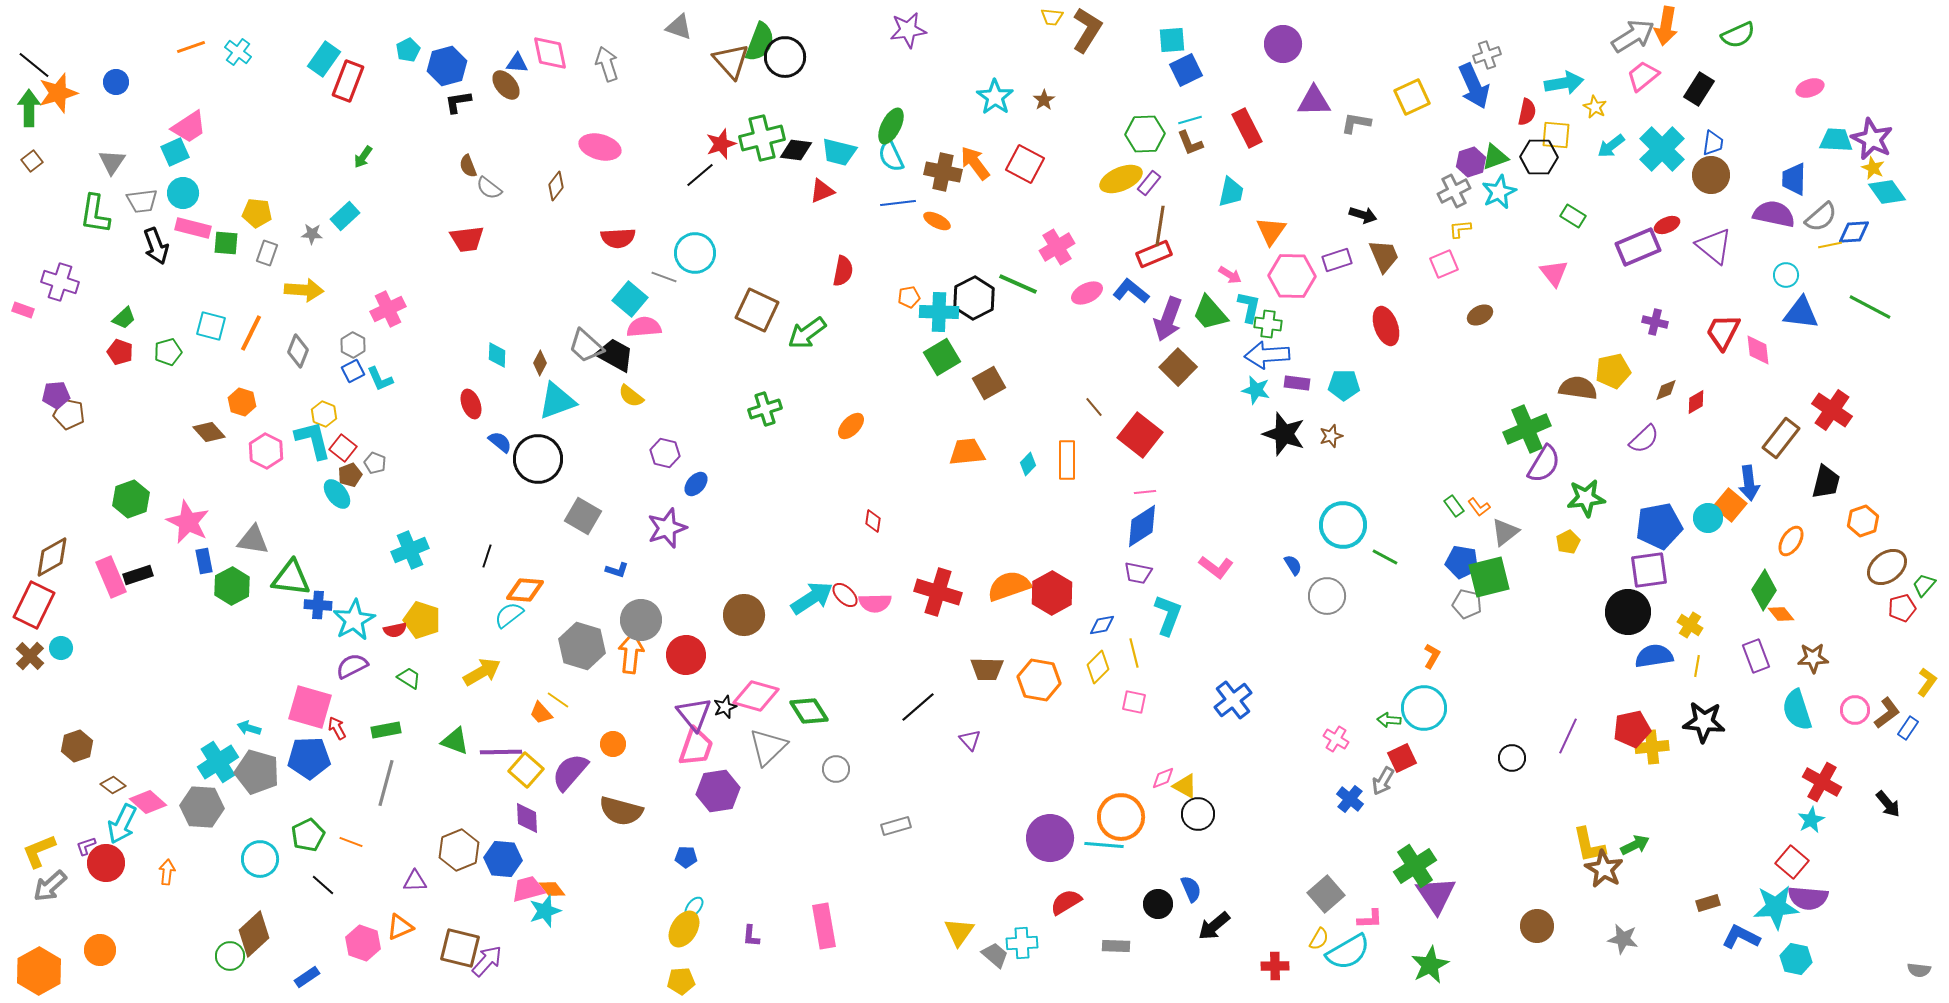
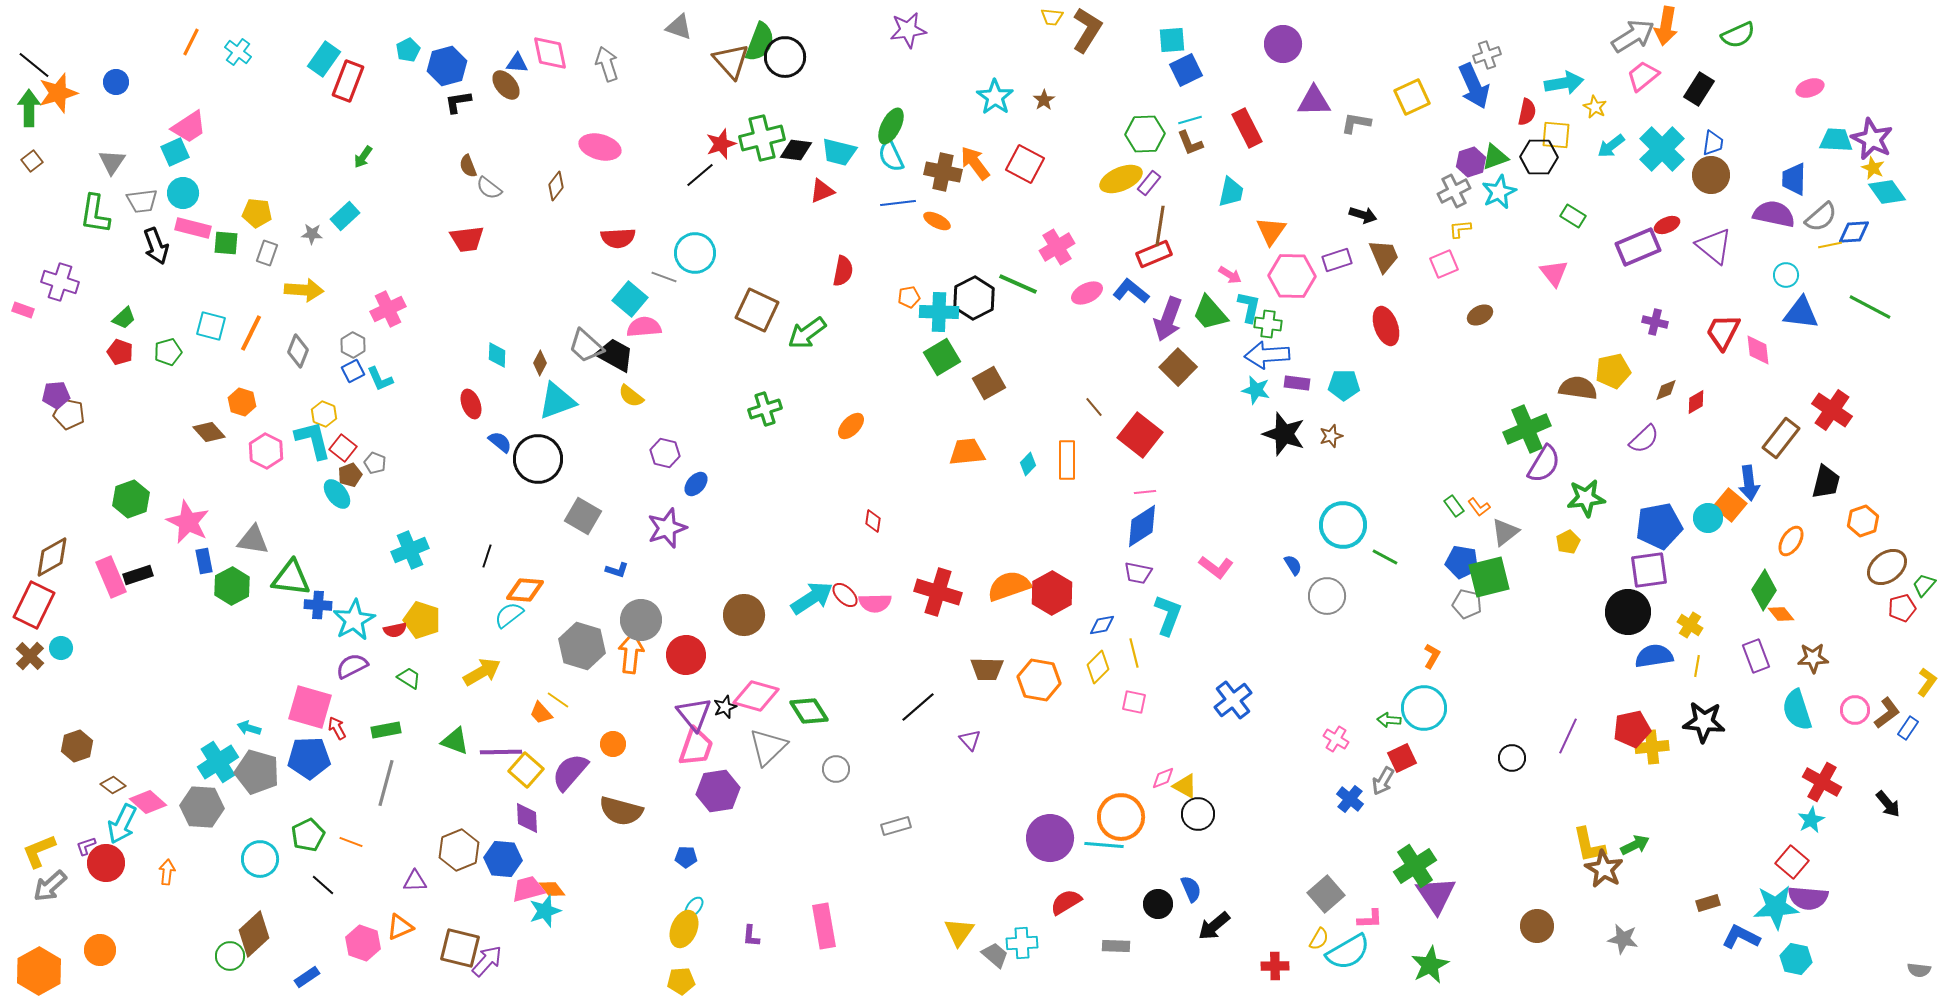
orange line at (191, 47): moved 5 px up; rotated 44 degrees counterclockwise
yellow ellipse at (684, 929): rotated 9 degrees counterclockwise
